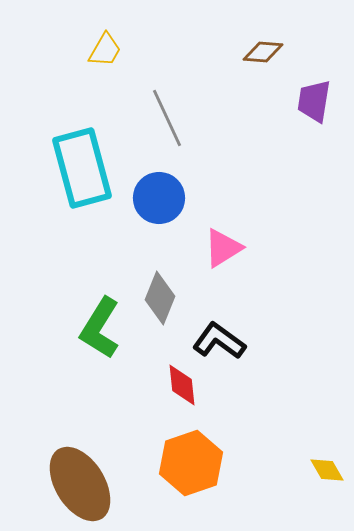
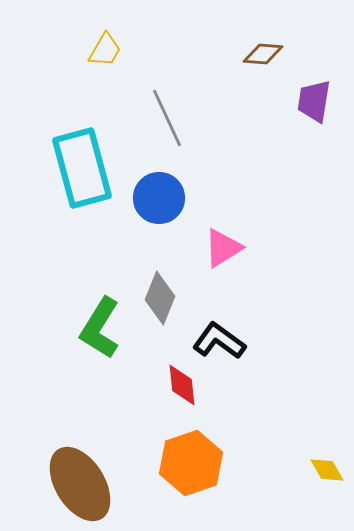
brown diamond: moved 2 px down
